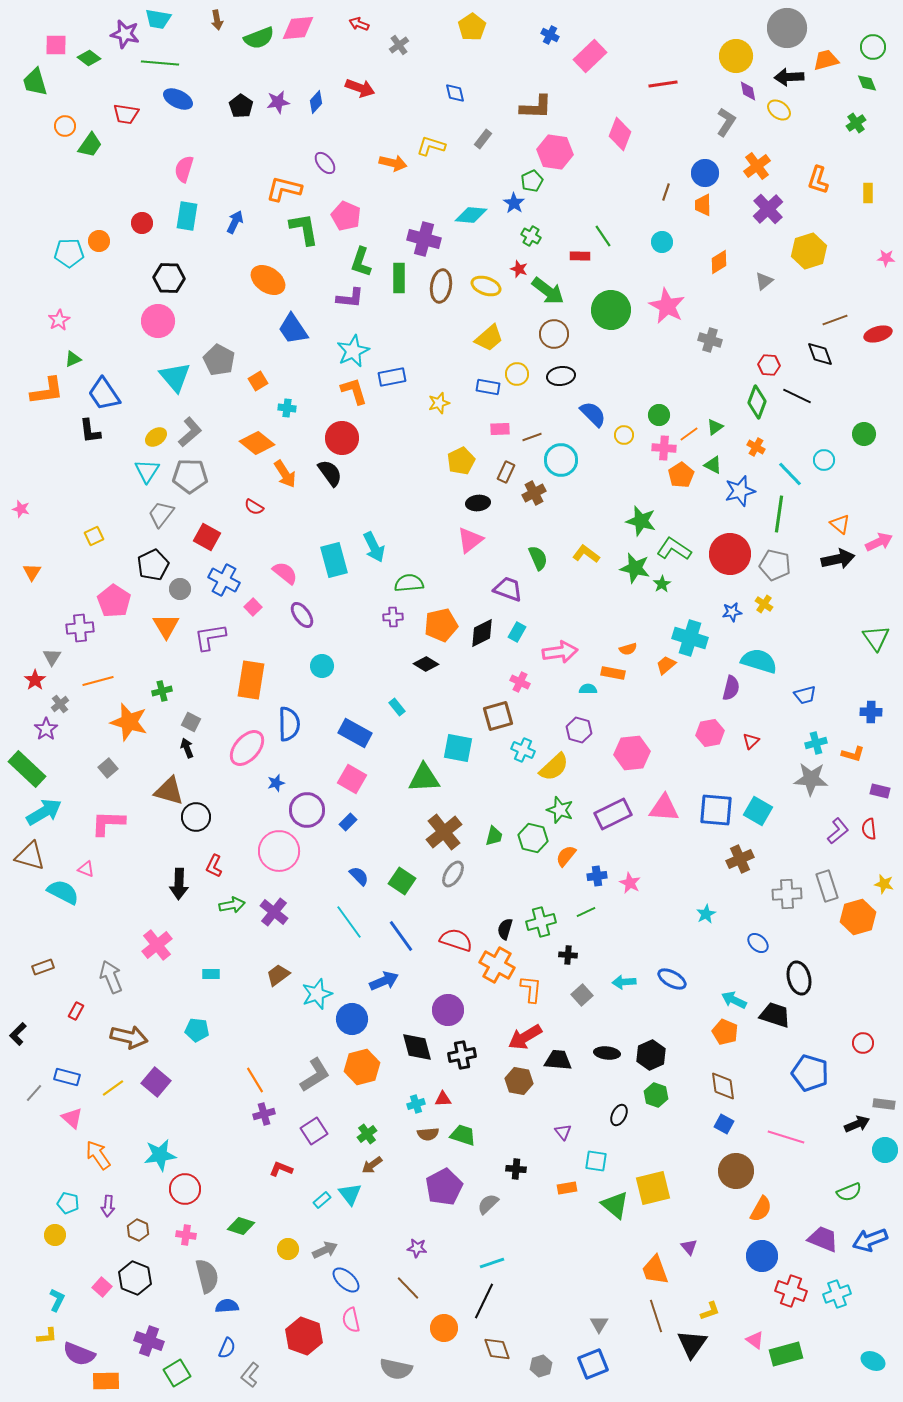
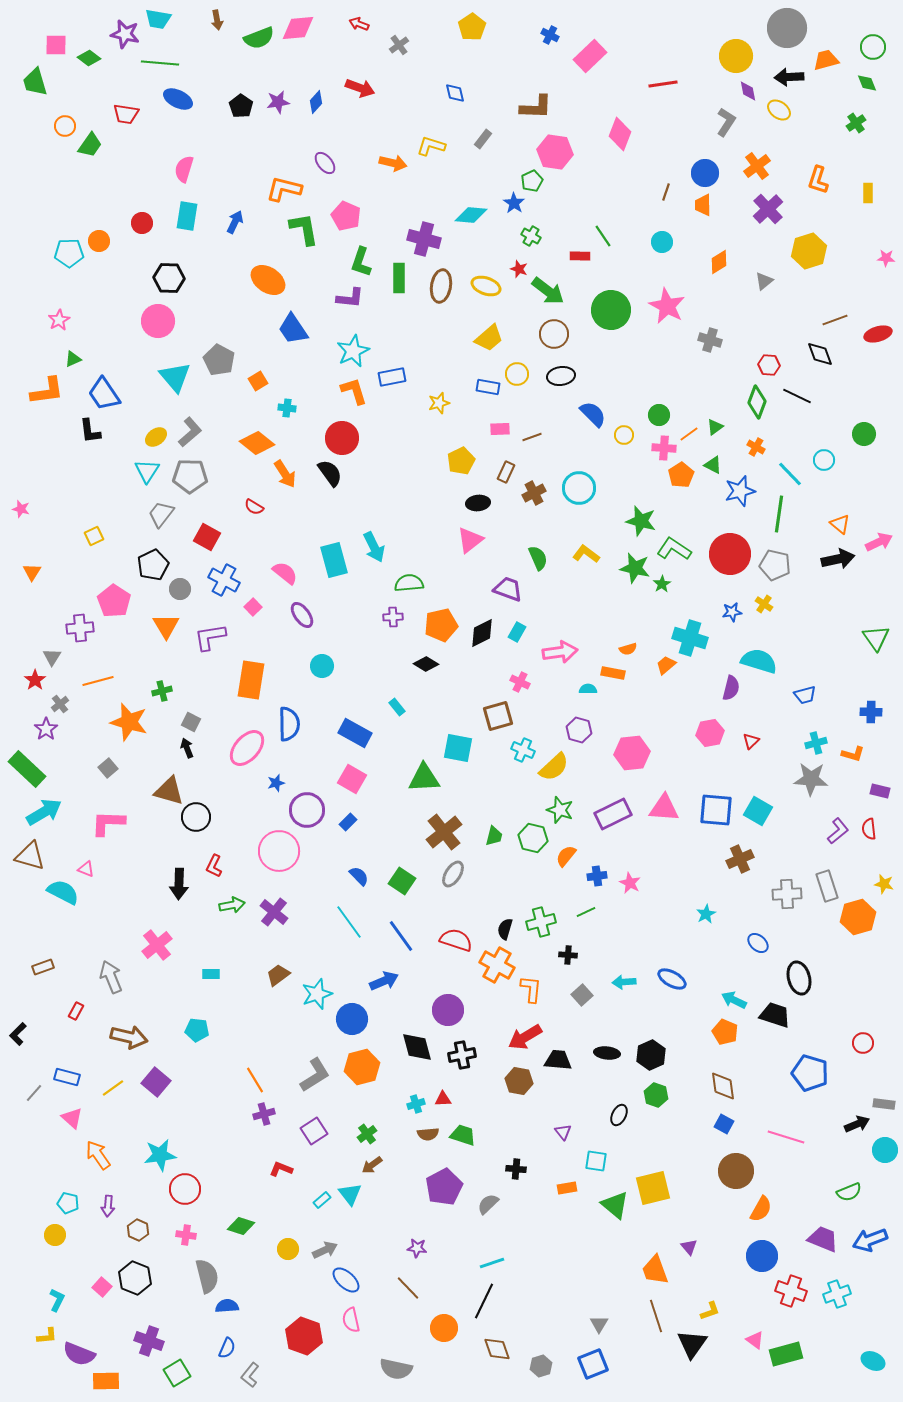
cyan circle at (561, 460): moved 18 px right, 28 px down
